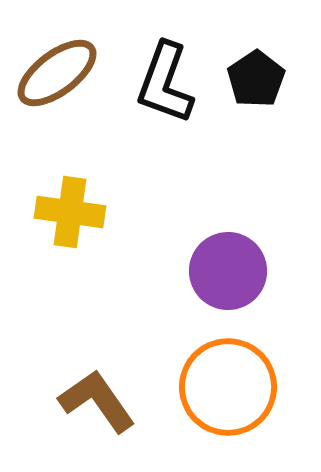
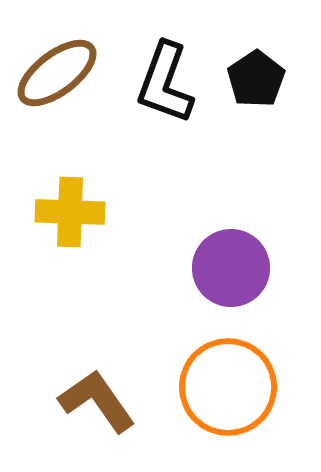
yellow cross: rotated 6 degrees counterclockwise
purple circle: moved 3 px right, 3 px up
